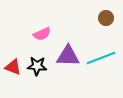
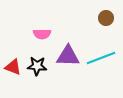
pink semicircle: rotated 24 degrees clockwise
